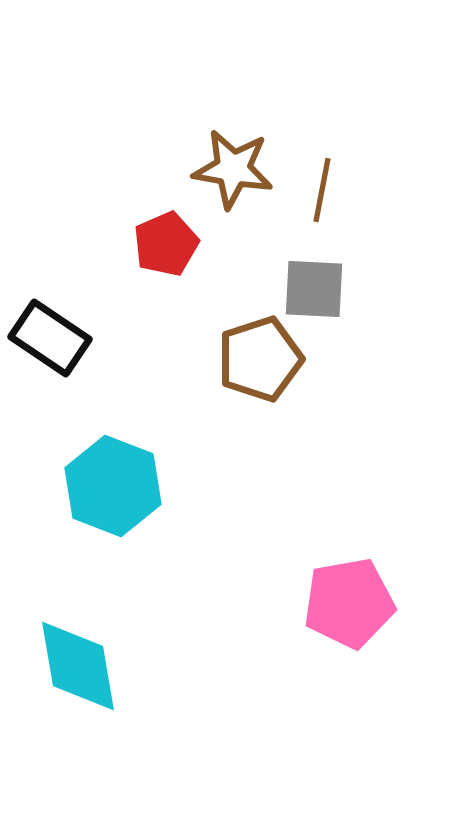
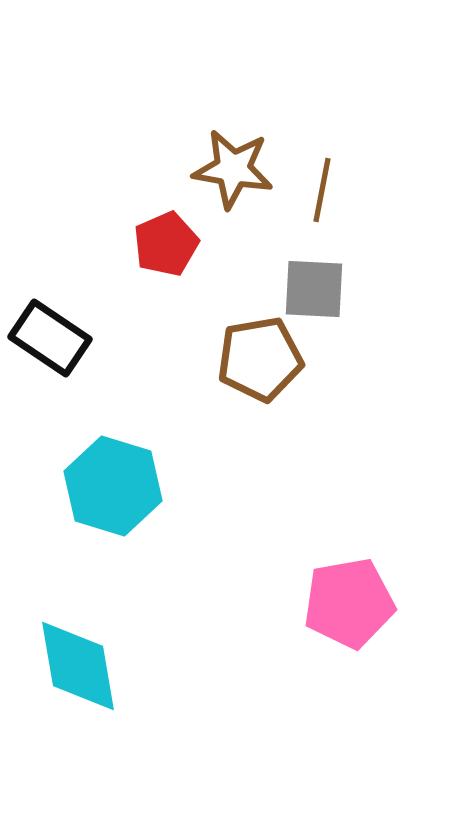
brown pentagon: rotated 8 degrees clockwise
cyan hexagon: rotated 4 degrees counterclockwise
